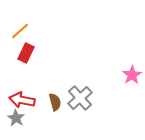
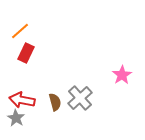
pink star: moved 10 px left
